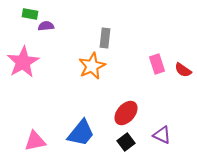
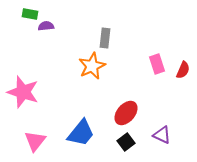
pink star: moved 30 px down; rotated 24 degrees counterclockwise
red semicircle: rotated 102 degrees counterclockwise
pink triangle: rotated 40 degrees counterclockwise
